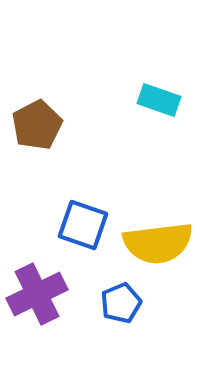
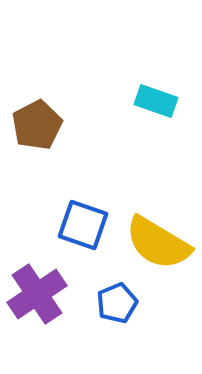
cyan rectangle: moved 3 px left, 1 px down
yellow semicircle: rotated 38 degrees clockwise
purple cross: rotated 8 degrees counterclockwise
blue pentagon: moved 4 px left
